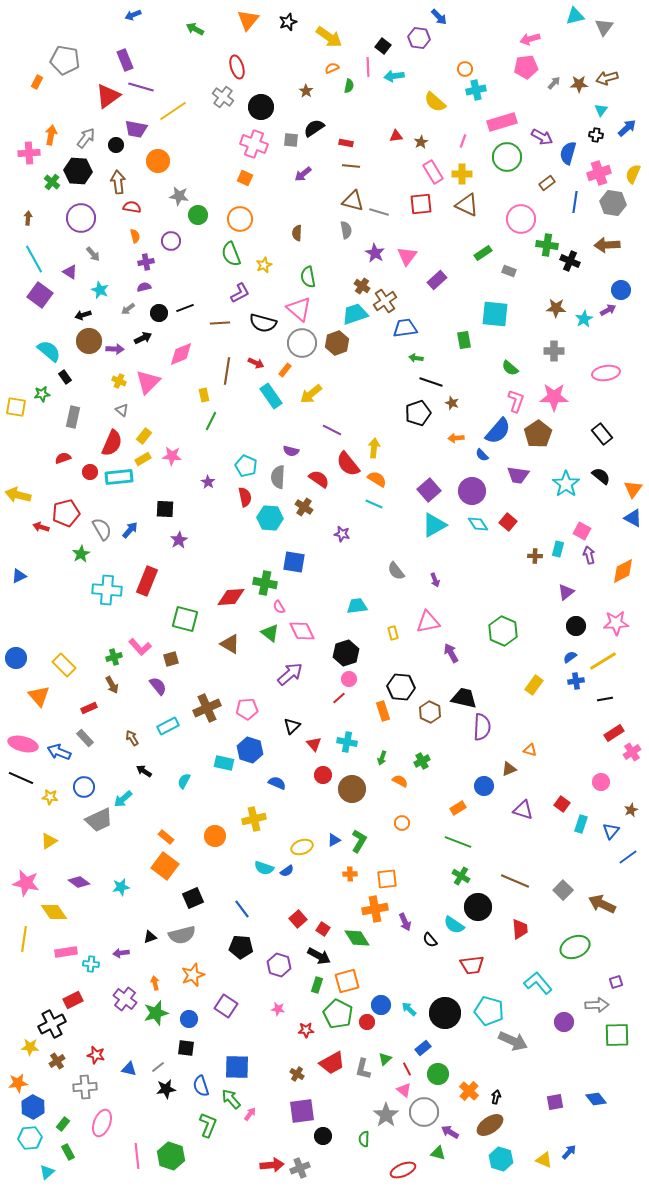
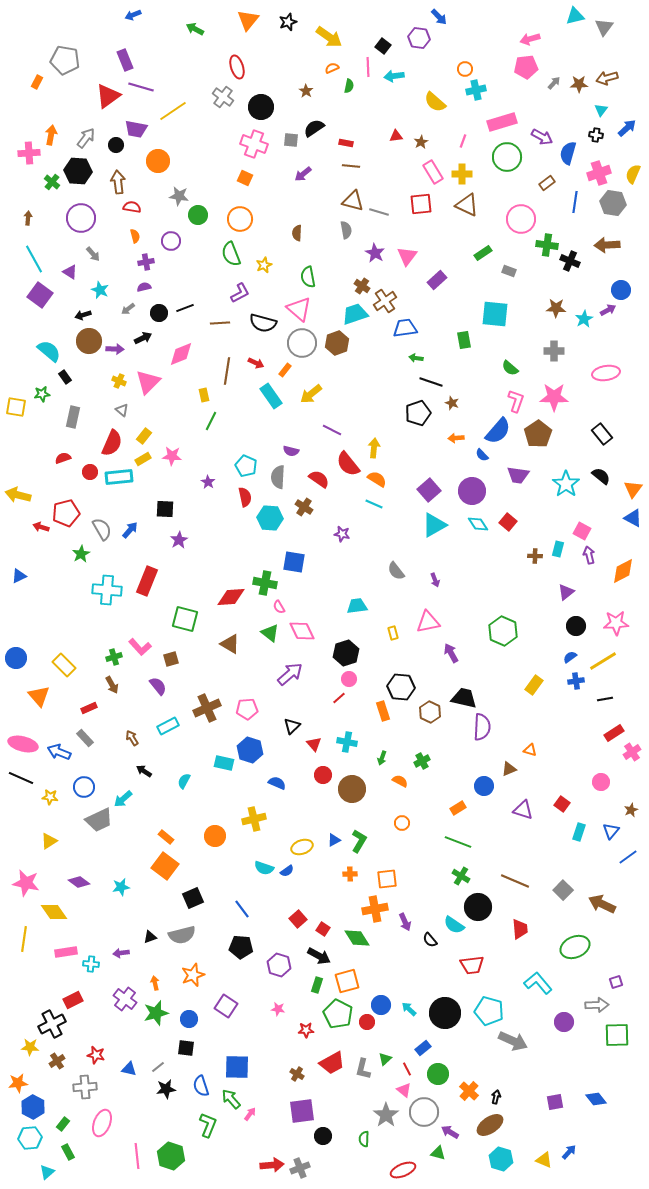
cyan rectangle at (581, 824): moved 2 px left, 8 px down
